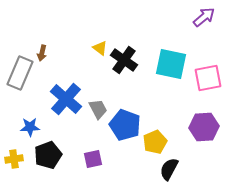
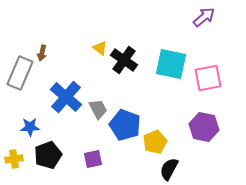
blue cross: moved 2 px up
purple hexagon: rotated 16 degrees clockwise
